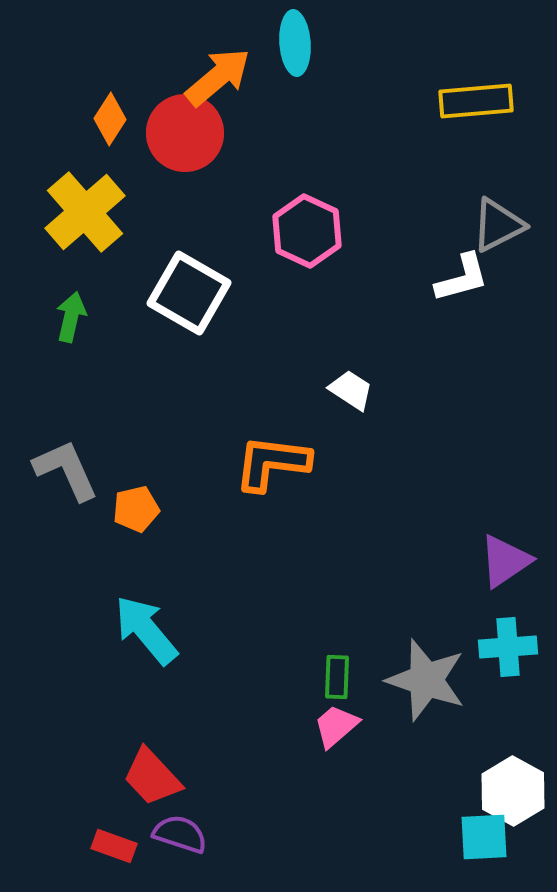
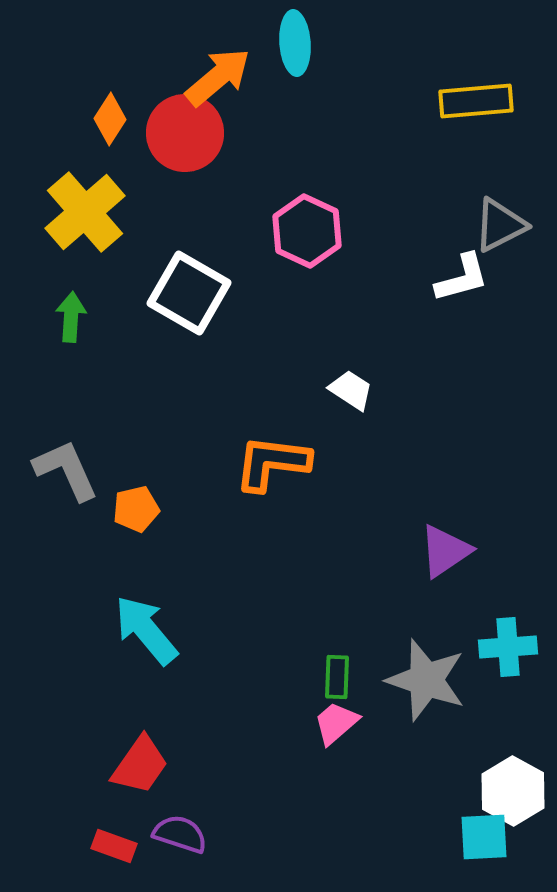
gray triangle: moved 2 px right
green arrow: rotated 9 degrees counterclockwise
purple triangle: moved 60 px left, 10 px up
pink trapezoid: moved 3 px up
red trapezoid: moved 12 px left, 12 px up; rotated 102 degrees counterclockwise
